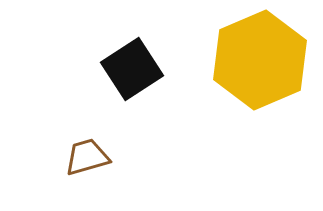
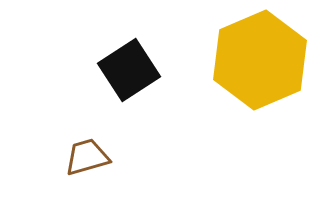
black square: moved 3 px left, 1 px down
